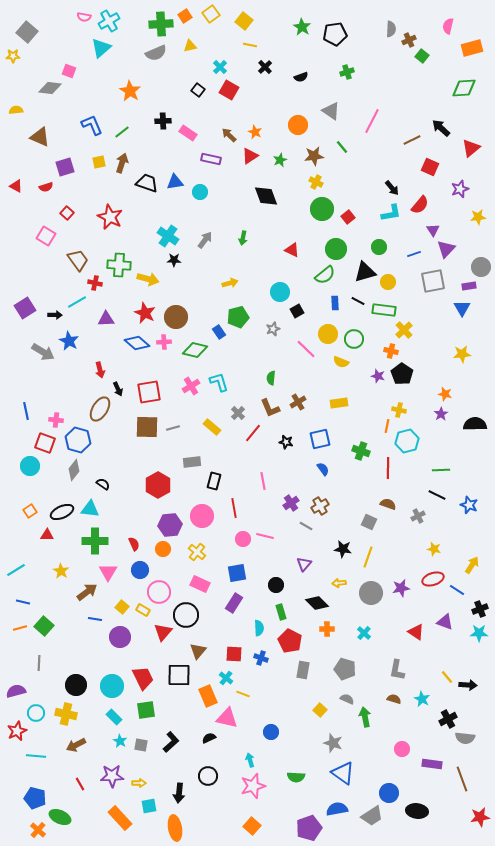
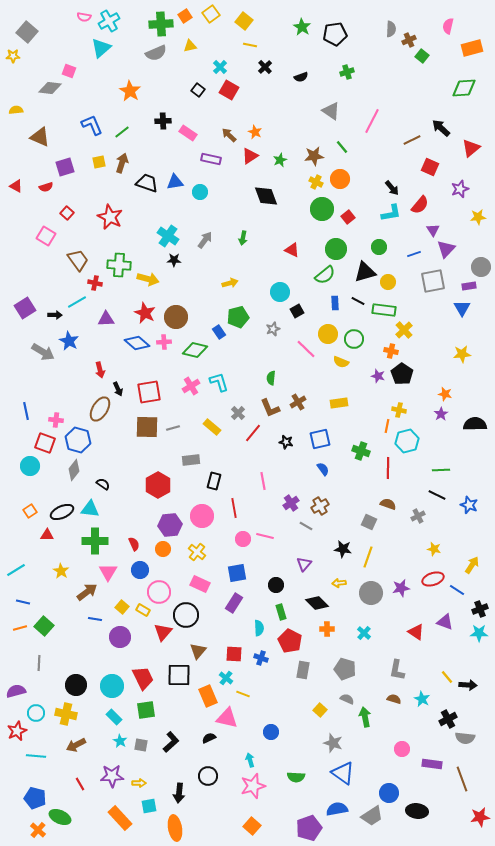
orange circle at (298, 125): moved 42 px right, 54 px down
gray rectangle at (192, 462): moved 1 px left, 2 px up
